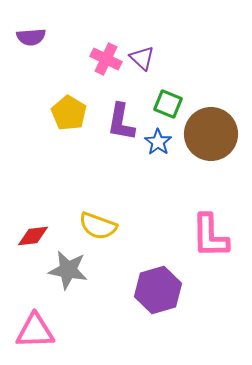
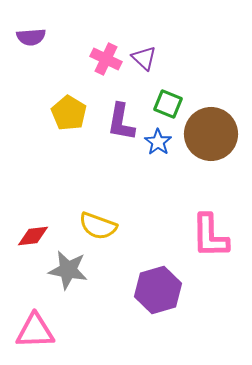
purple triangle: moved 2 px right
